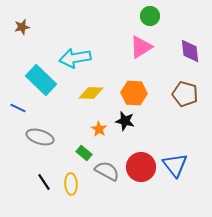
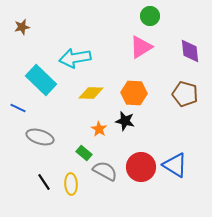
blue triangle: rotated 20 degrees counterclockwise
gray semicircle: moved 2 px left
